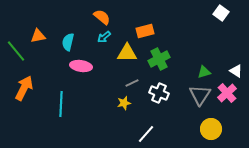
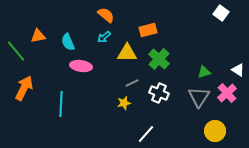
orange semicircle: moved 4 px right, 2 px up
orange rectangle: moved 3 px right, 1 px up
cyan semicircle: rotated 36 degrees counterclockwise
green cross: rotated 20 degrees counterclockwise
white triangle: moved 2 px right, 1 px up
gray triangle: moved 1 px left, 2 px down
yellow circle: moved 4 px right, 2 px down
